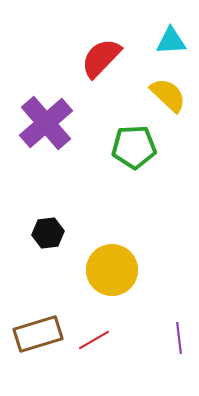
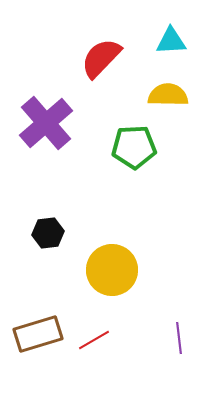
yellow semicircle: rotated 42 degrees counterclockwise
